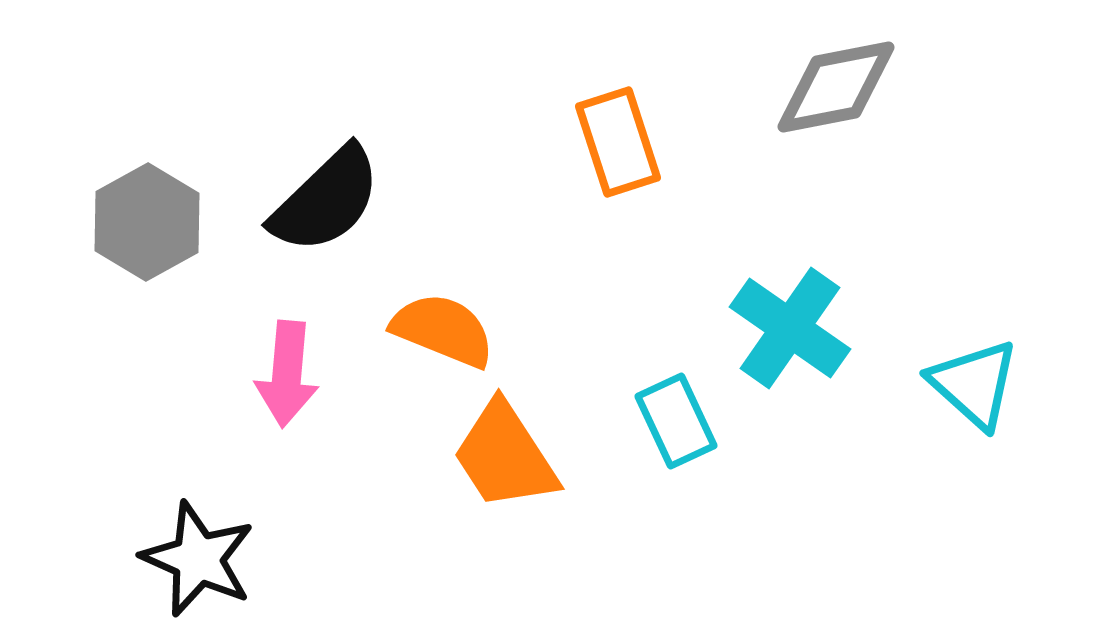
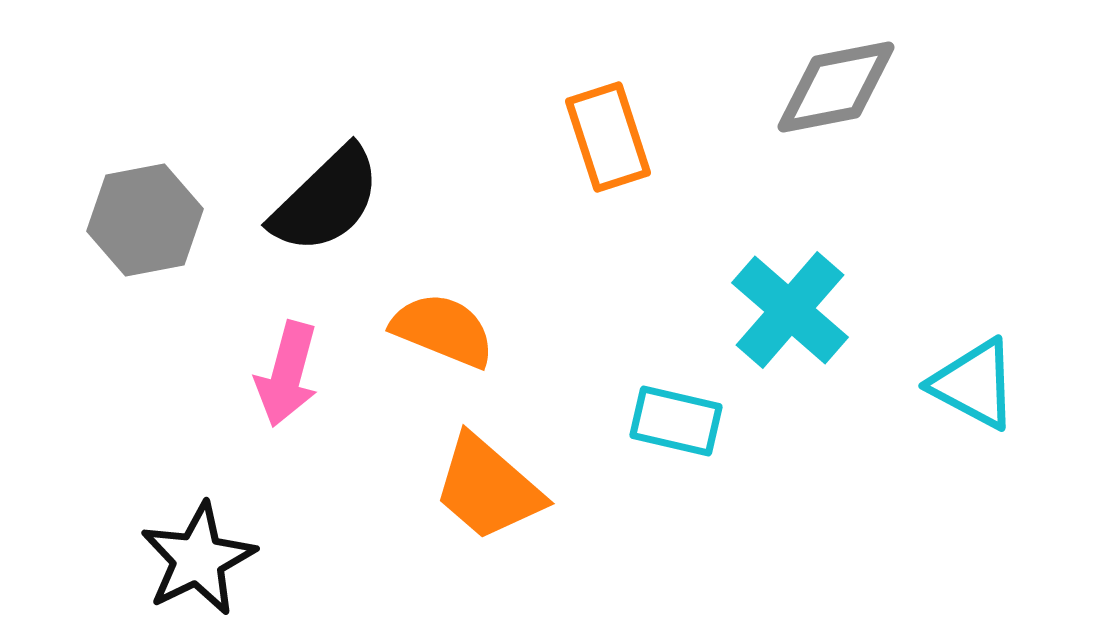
orange rectangle: moved 10 px left, 5 px up
gray hexagon: moved 2 px left, 2 px up; rotated 18 degrees clockwise
cyan cross: moved 18 px up; rotated 6 degrees clockwise
pink arrow: rotated 10 degrees clockwise
cyan triangle: rotated 14 degrees counterclockwise
cyan rectangle: rotated 52 degrees counterclockwise
orange trapezoid: moved 17 px left, 32 px down; rotated 16 degrees counterclockwise
black star: rotated 22 degrees clockwise
